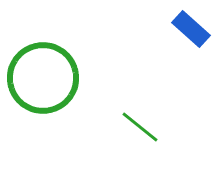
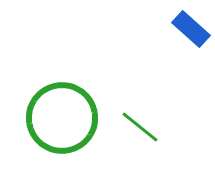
green circle: moved 19 px right, 40 px down
